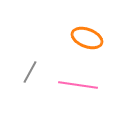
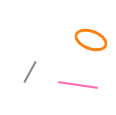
orange ellipse: moved 4 px right, 2 px down
